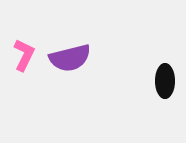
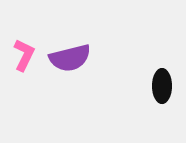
black ellipse: moved 3 px left, 5 px down
